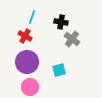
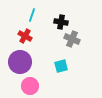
cyan line: moved 2 px up
gray cross: rotated 14 degrees counterclockwise
purple circle: moved 7 px left
cyan square: moved 2 px right, 4 px up
pink circle: moved 1 px up
